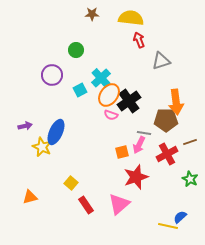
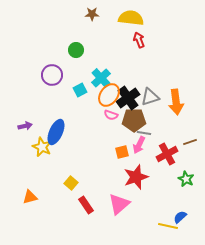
gray triangle: moved 11 px left, 36 px down
black cross: moved 1 px left, 3 px up
brown pentagon: moved 32 px left
green star: moved 4 px left
